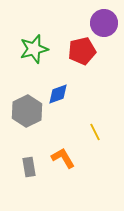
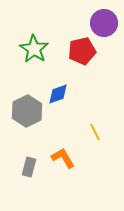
green star: rotated 24 degrees counterclockwise
gray rectangle: rotated 24 degrees clockwise
